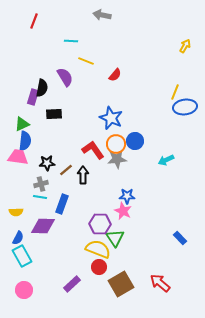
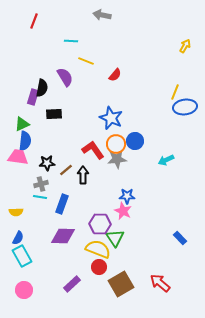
purple diamond at (43, 226): moved 20 px right, 10 px down
